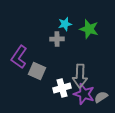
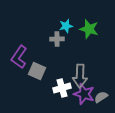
cyan star: moved 1 px right, 2 px down
